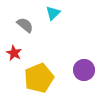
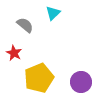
purple circle: moved 3 px left, 12 px down
